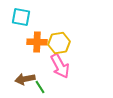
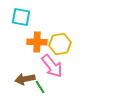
yellow hexagon: moved 1 px right, 1 px down
pink arrow: moved 8 px left; rotated 10 degrees counterclockwise
